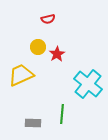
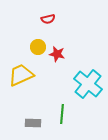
red star: rotated 28 degrees counterclockwise
